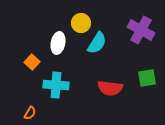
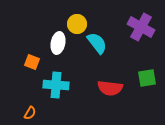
yellow circle: moved 4 px left, 1 px down
purple cross: moved 3 px up
cyan semicircle: rotated 70 degrees counterclockwise
orange square: rotated 21 degrees counterclockwise
